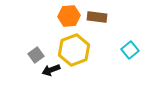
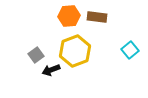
yellow hexagon: moved 1 px right, 1 px down
